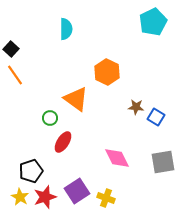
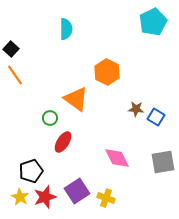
brown star: moved 2 px down
